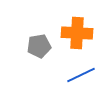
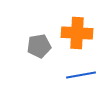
blue line: rotated 16 degrees clockwise
